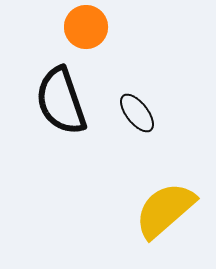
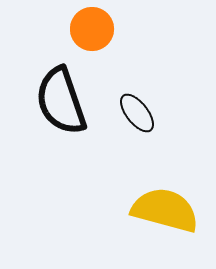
orange circle: moved 6 px right, 2 px down
yellow semicircle: rotated 56 degrees clockwise
